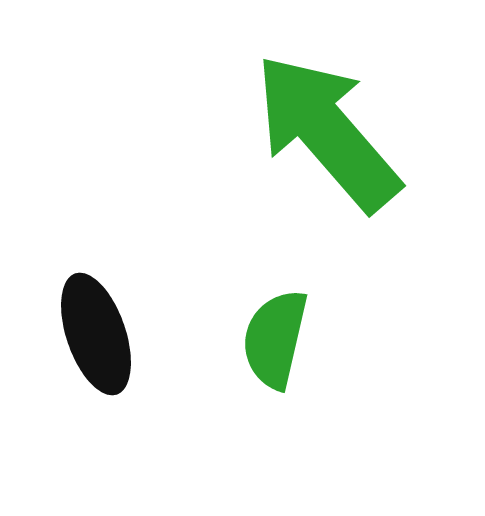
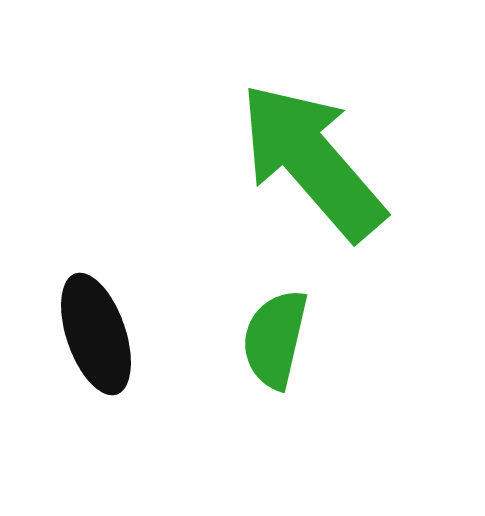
green arrow: moved 15 px left, 29 px down
